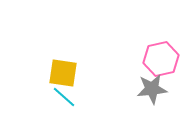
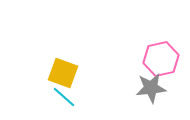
yellow square: rotated 12 degrees clockwise
gray star: moved 1 px left, 1 px up
